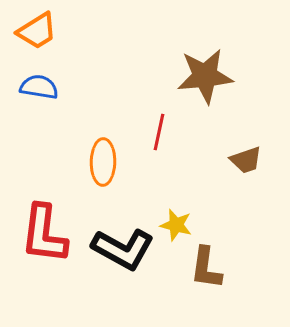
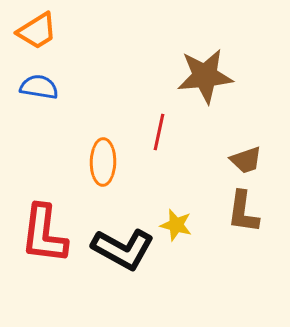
brown L-shape: moved 37 px right, 56 px up
